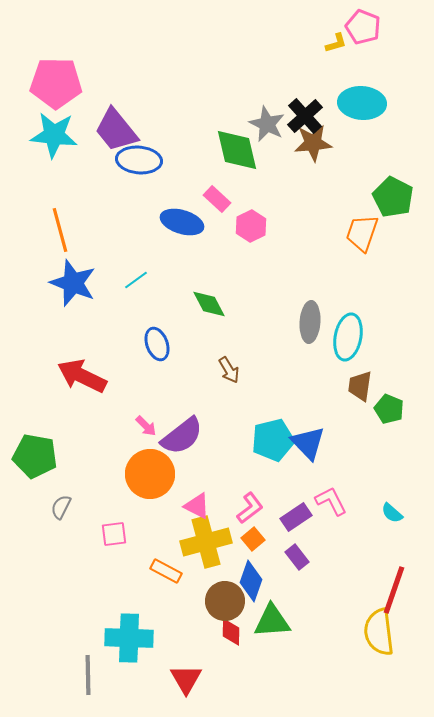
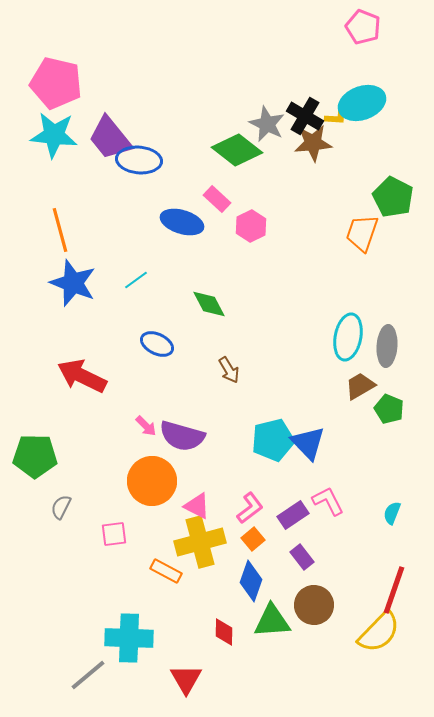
yellow L-shape at (336, 43): moved 74 px down; rotated 20 degrees clockwise
pink pentagon at (56, 83): rotated 12 degrees clockwise
cyan ellipse at (362, 103): rotated 24 degrees counterclockwise
black cross at (305, 116): rotated 18 degrees counterclockwise
purple trapezoid at (116, 130): moved 6 px left, 8 px down
green diamond at (237, 150): rotated 39 degrees counterclockwise
gray ellipse at (310, 322): moved 77 px right, 24 px down
blue ellipse at (157, 344): rotated 44 degrees counterclockwise
brown trapezoid at (360, 386): rotated 52 degrees clockwise
purple semicircle at (182, 436): rotated 54 degrees clockwise
green pentagon at (35, 456): rotated 9 degrees counterclockwise
orange circle at (150, 474): moved 2 px right, 7 px down
pink L-shape at (331, 501): moved 3 px left
cyan semicircle at (392, 513): rotated 70 degrees clockwise
purple rectangle at (296, 517): moved 3 px left, 2 px up
yellow cross at (206, 542): moved 6 px left
purple rectangle at (297, 557): moved 5 px right
brown circle at (225, 601): moved 89 px right, 4 px down
red diamond at (231, 632): moved 7 px left
yellow semicircle at (379, 632): rotated 129 degrees counterclockwise
gray line at (88, 675): rotated 51 degrees clockwise
